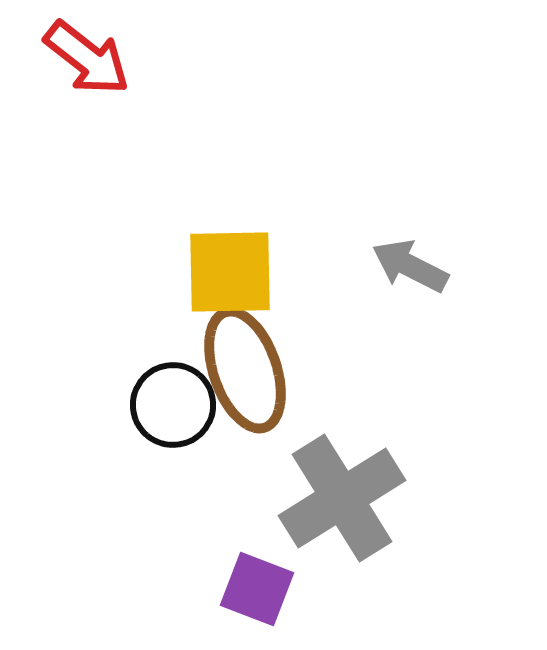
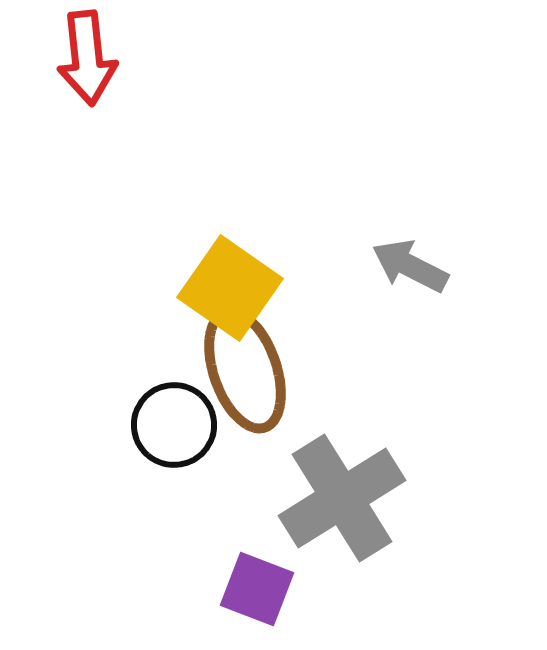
red arrow: rotated 46 degrees clockwise
yellow square: moved 16 px down; rotated 36 degrees clockwise
black circle: moved 1 px right, 20 px down
